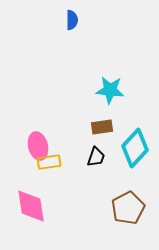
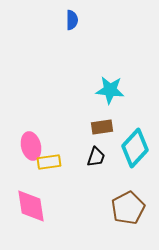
pink ellipse: moved 7 px left
